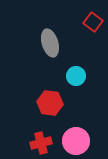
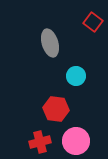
red hexagon: moved 6 px right, 6 px down
red cross: moved 1 px left, 1 px up
